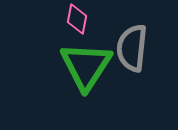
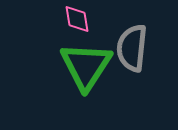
pink diamond: rotated 20 degrees counterclockwise
